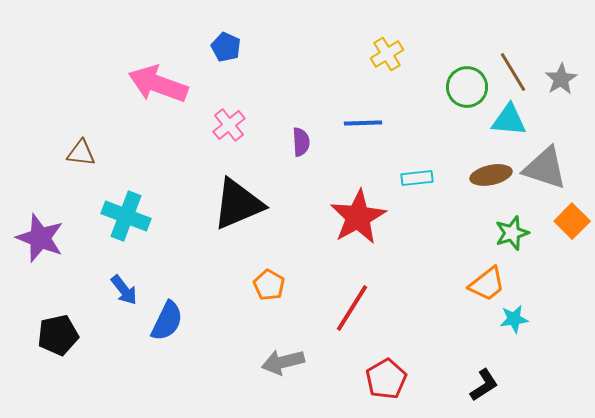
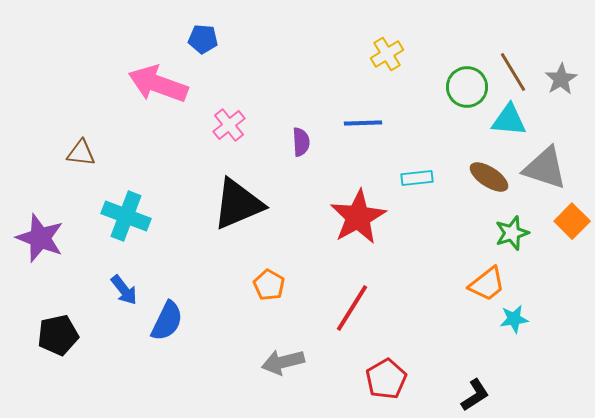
blue pentagon: moved 23 px left, 8 px up; rotated 20 degrees counterclockwise
brown ellipse: moved 2 px left, 2 px down; rotated 45 degrees clockwise
black L-shape: moved 9 px left, 10 px down
